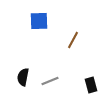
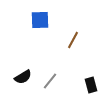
blue square: moved 1 px right, 1 px up
black semicircle: rotated 132 degrees counterclockwise
gray line: rotated 30 degrees counterclockwise
